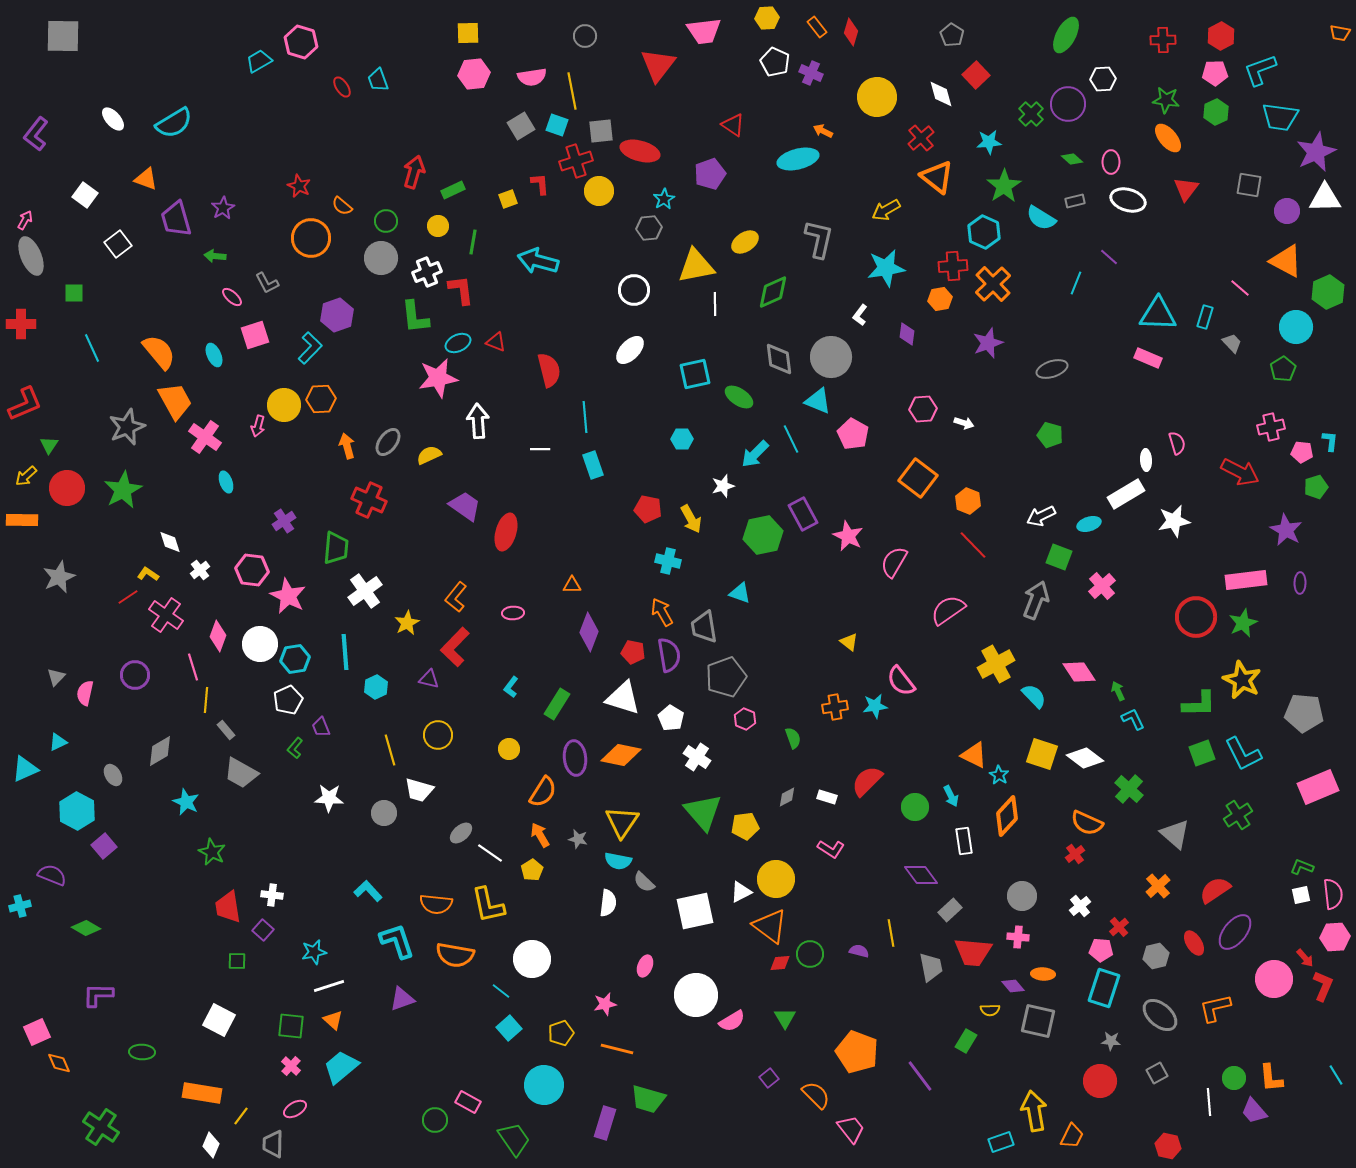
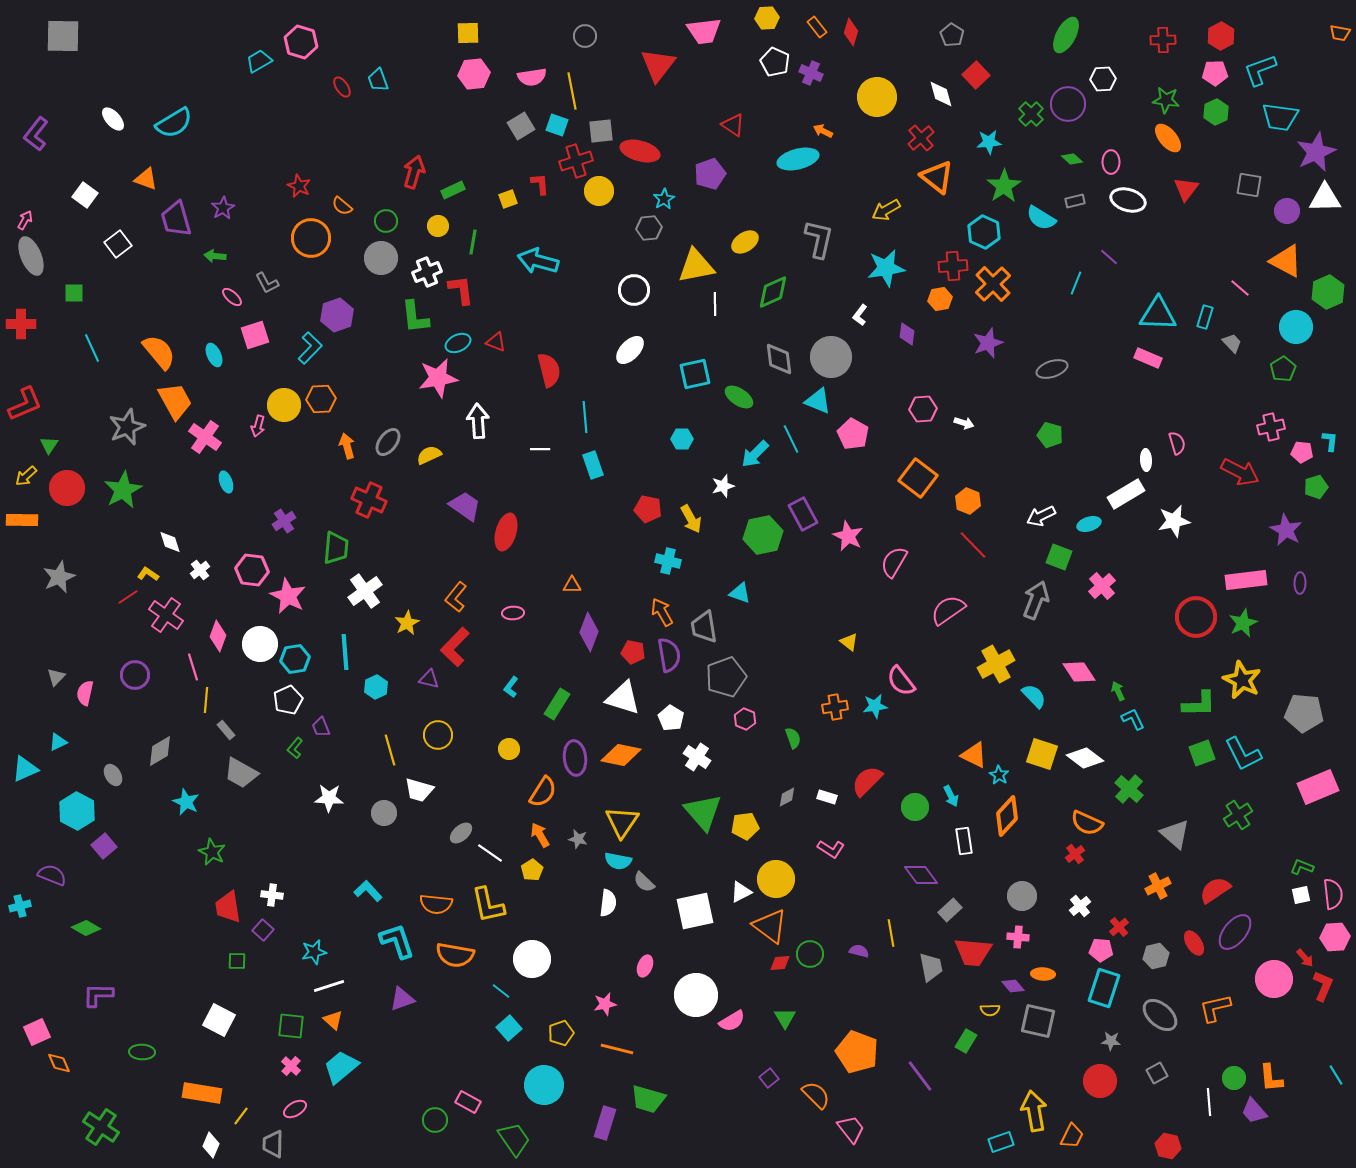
orange cross at (1158, 886): rotated 15 degrees clockwise
